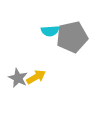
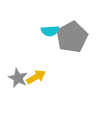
gray pentagon: rotated 16 degrees counterclockwise
